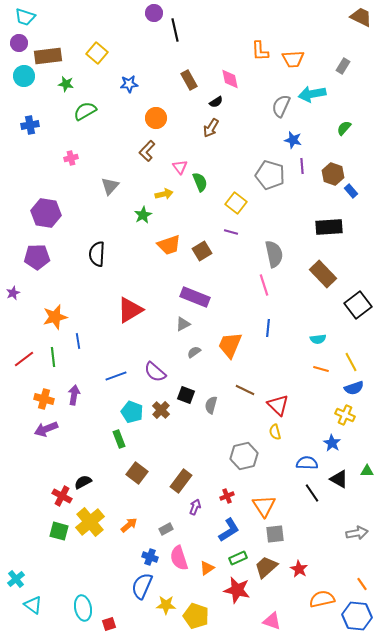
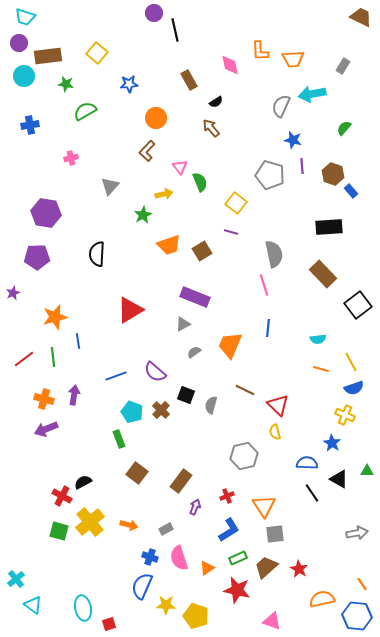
pink diamond at (230, 79): moved 14 px up
brown arrow at (211, 128): rotated 108 degrees clockwise
orange arrow at (129, 525): rotated 54 degrees clockwise
